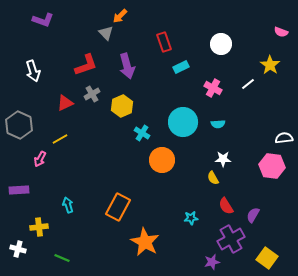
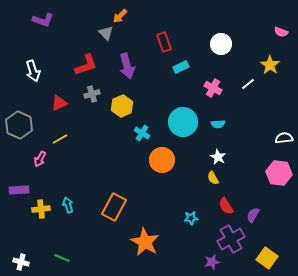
gray cross: rotated 14 degrees clockwise
red triangle: moved 6 px left
white star: moved 5 px left, 2 px up; rotated 28 degrees clockwise
pink hexagon: moved 7 px right, 7 px down
orange rectangle: moved 4 px left
yellow cross: moved 2 px right, 18 px up
white cross: moved 3 px right, 13 px down
